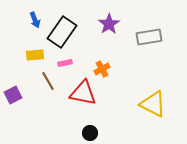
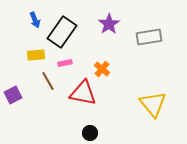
yellow rectangle: moved 1 px right
orange cross: rotated 21 degrees counterclockwise
yellow triangle: rotated 24 degrees clockwise
